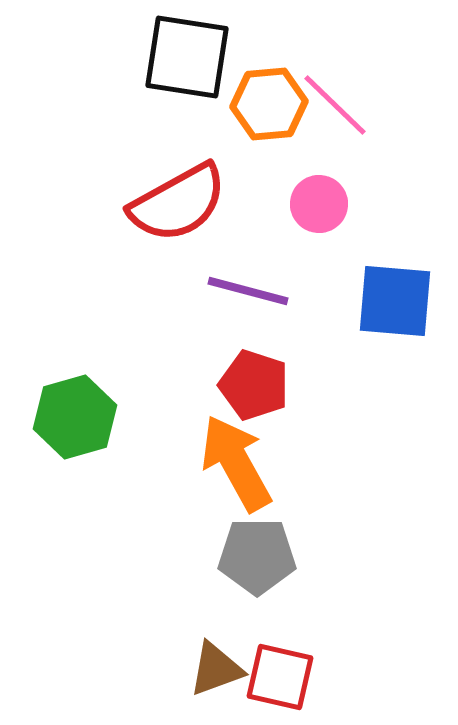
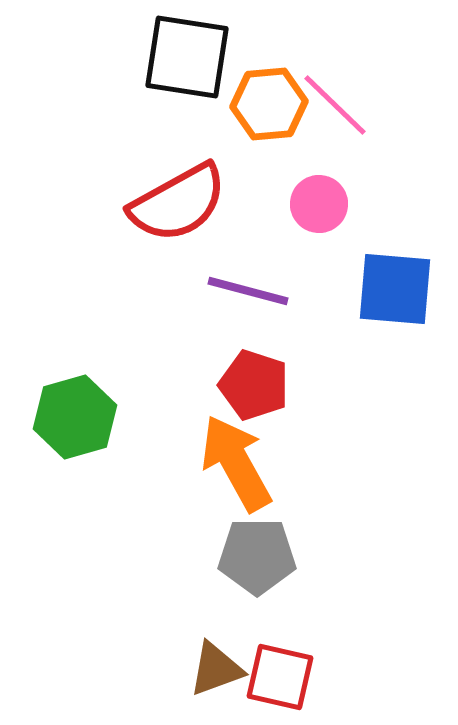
blue square: moved 12 px up
